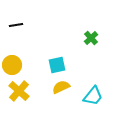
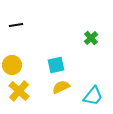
cyan square: moved 1 px left
